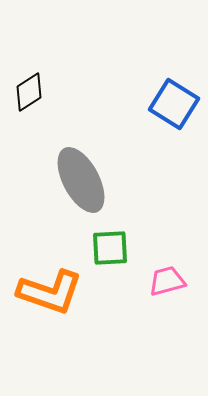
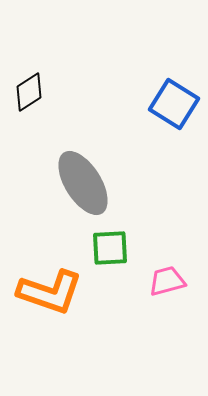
gray ellipse: moved 2 px right, 3 px down; rotated 4 degrees counterclockwise
